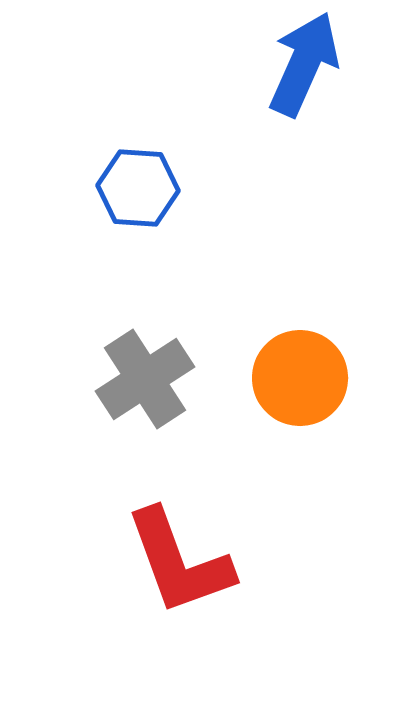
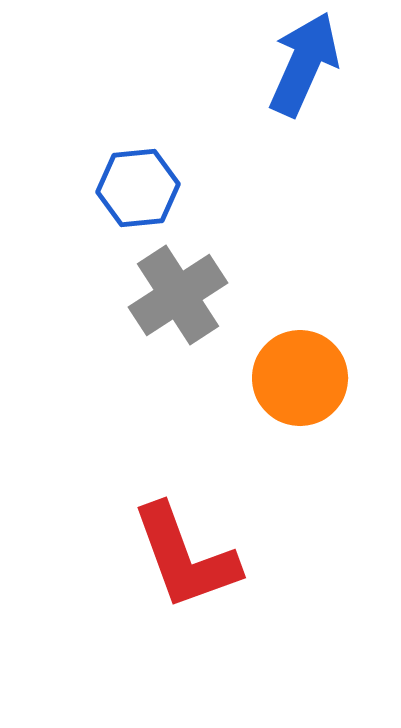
blue hexagon: rotated 10 degrees counterclockwise
gray cross: moved 33 px right, 84 px up
red L-shape: moved 6 px right, 5 px up
